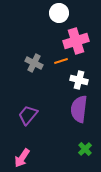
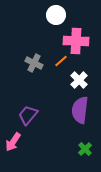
white circle: moved 3 px left, 2 px down
pink cross: rotated 20 degrees clockwise
orange line: rotated 24 degrees counterclockwise
white cross: rotated 30 degrees clockwise
purple semicircle: moved 1 px right, 1 px down
pink arrow: moved 9 px left, 16 px up
